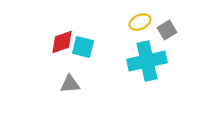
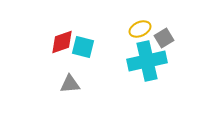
yellow ellipse: moved 7 px down
gray square: moved 3 px left, 8 px down
